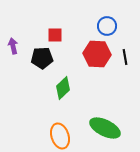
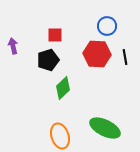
black pentagon: moved 6 px right, 2 px down; rotated 15 degrees counterclockwise
